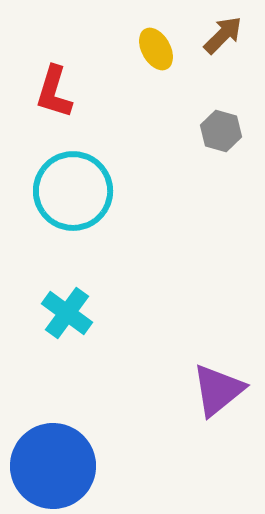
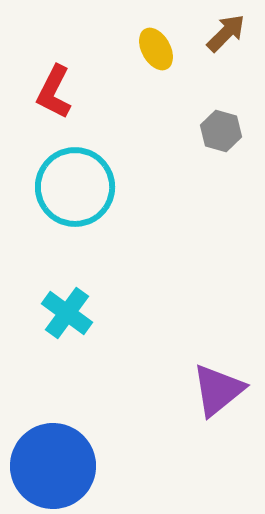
brown arrow: moved 3 px right, 2 px up
red L-shape: rotated 10 degrees clockwise
cyan circle: moved 2 px right, 4 px up
